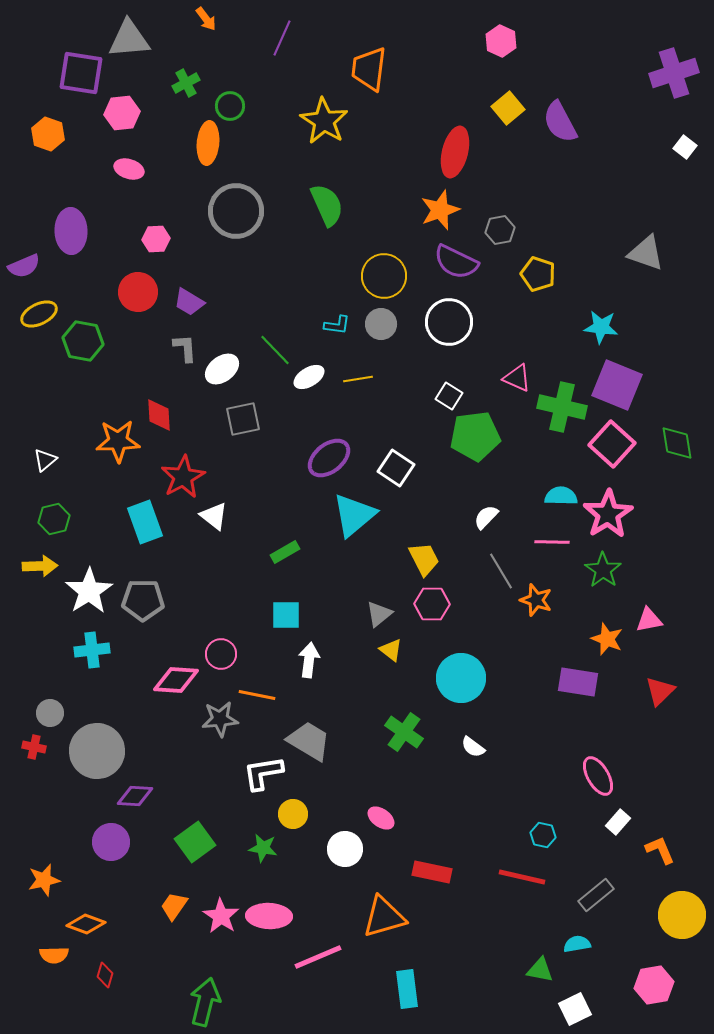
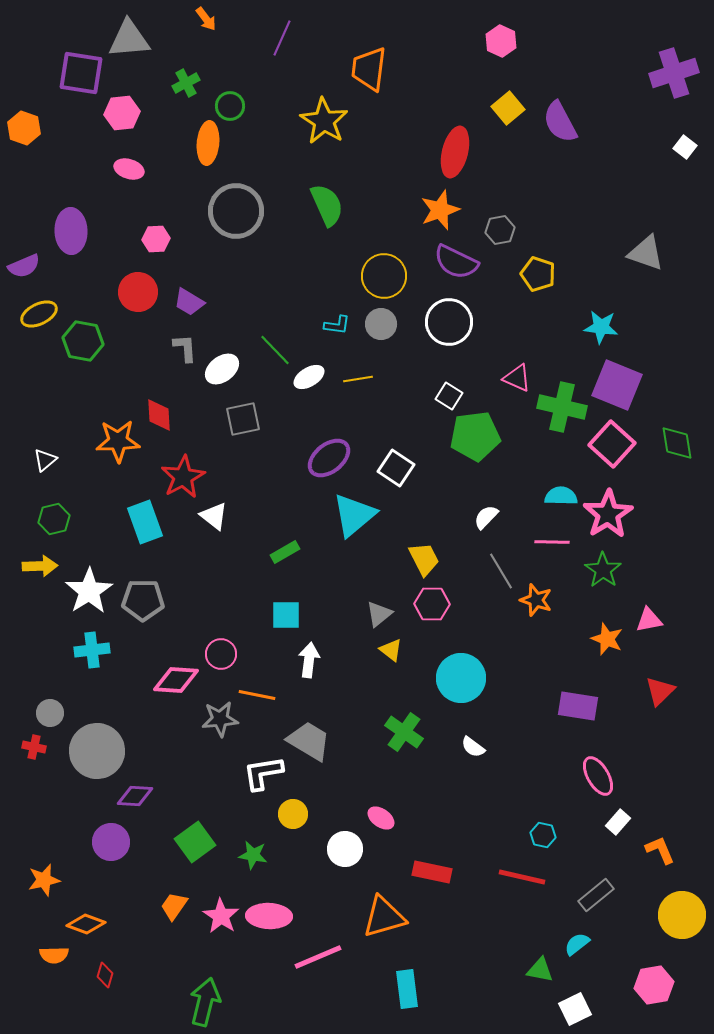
orange hexagon at (48, 134): moved 24 px left, 6 px up
purple rectangle at (578, 682): moved 24 px down
green star at (263, 848): moved 10 px left, 7 px down
cyan semicircle at (577, 944): rotated 28 degrees counterclockwise
